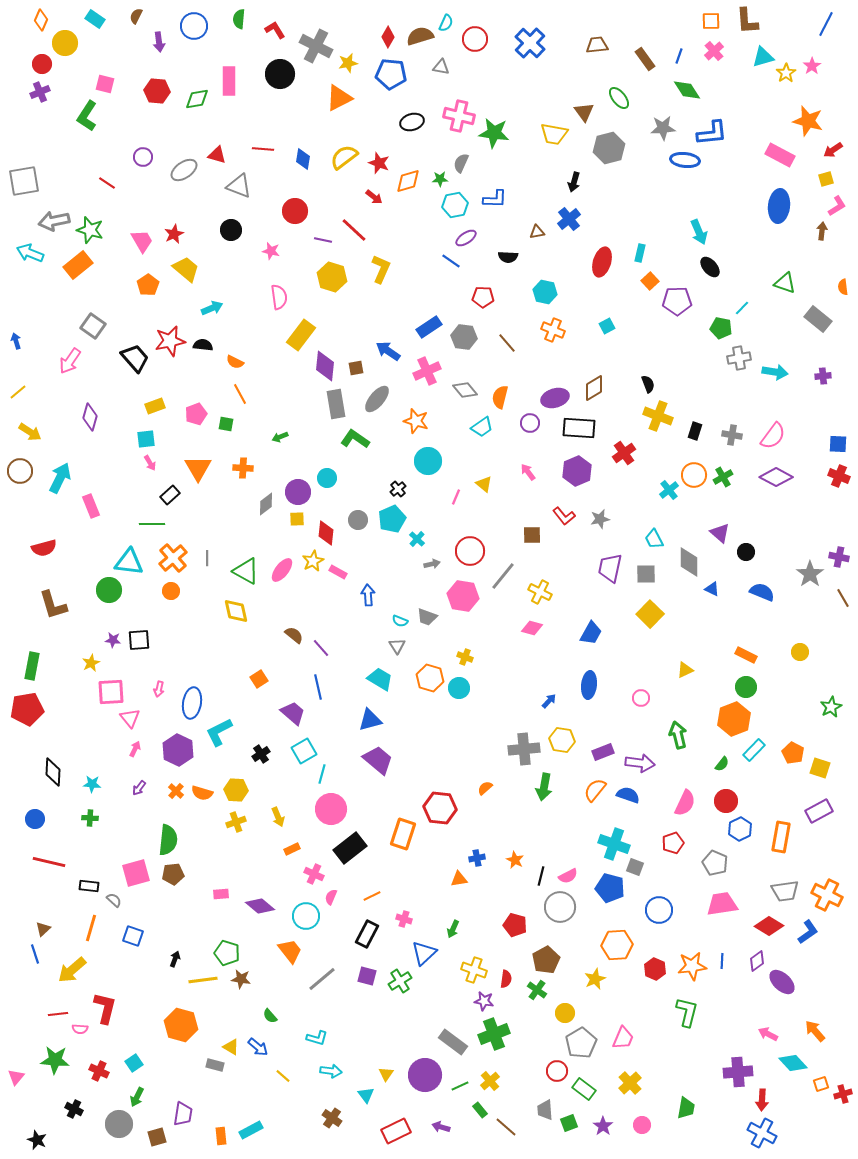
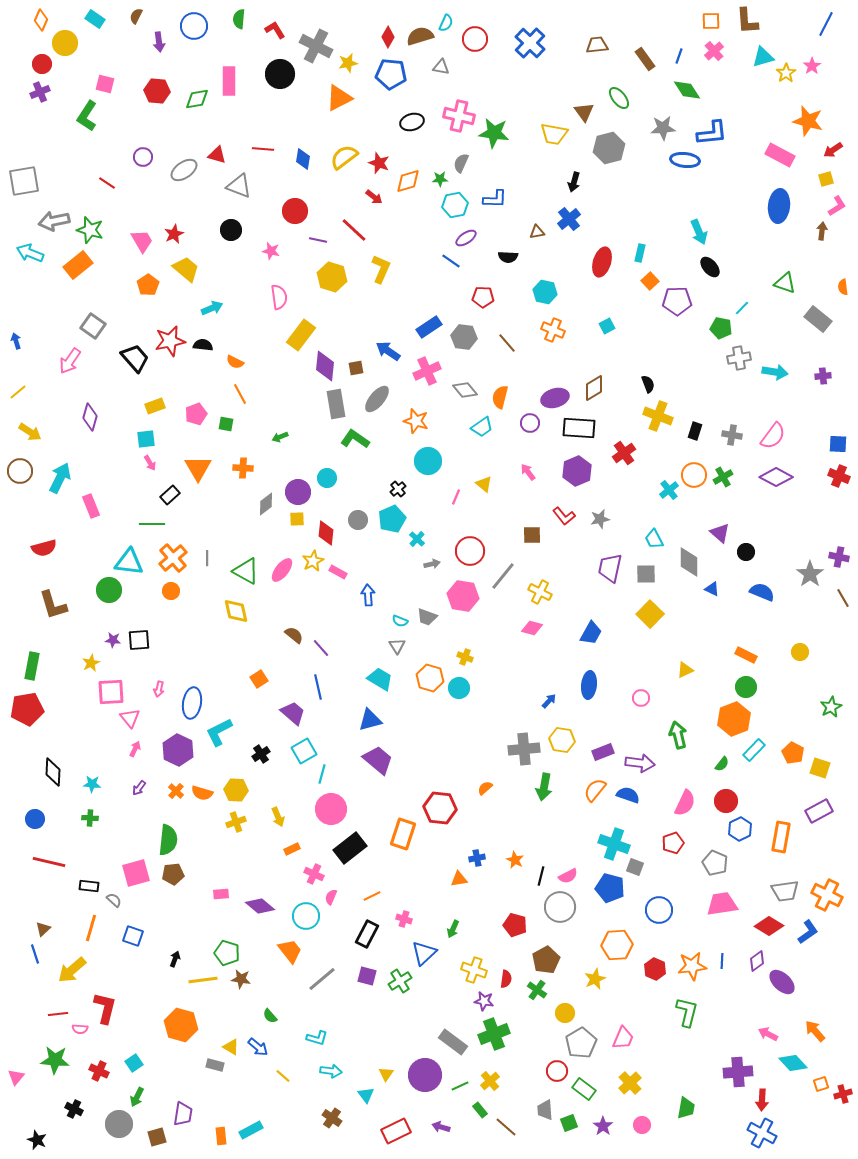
purple line at (323, 240): moved 5 px left
